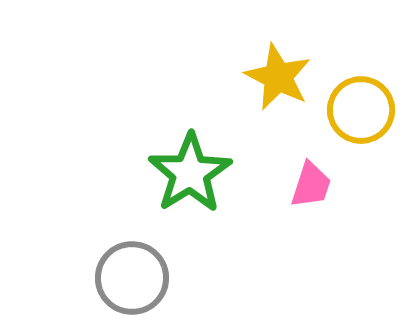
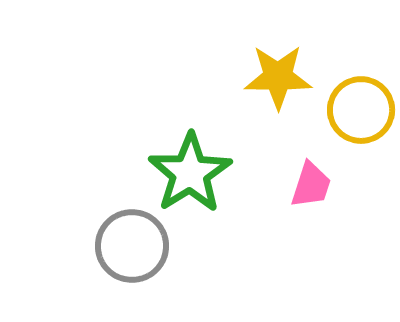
yellow star: rotated 26 degrees counterclockwise
gray circle: moved 32 px up
